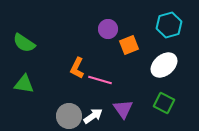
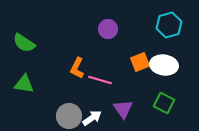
orange square: moved 11 px right, 17 px down
white ellipse: rotated 48 degrees clockwise
white arrow: moved 1 px left, 2 px down
